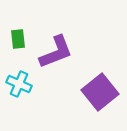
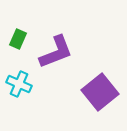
green rectangle: rotated 30 degrees clockwise
